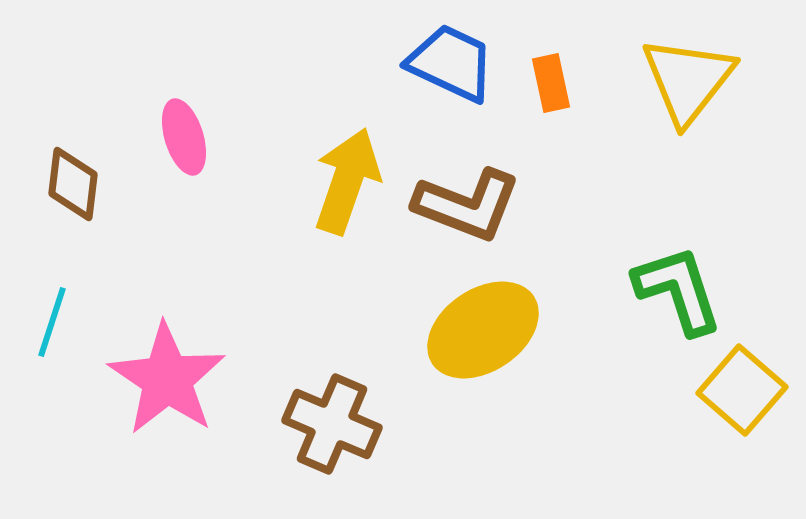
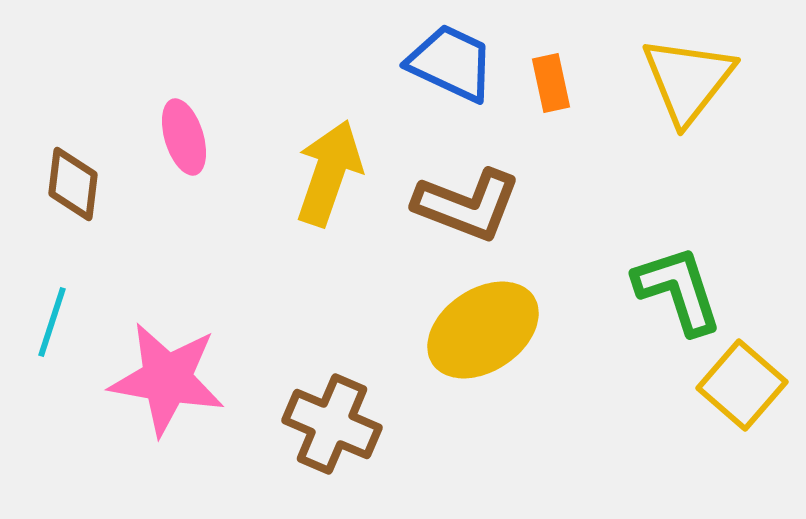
yellow arrow: moved 18 px left, 8 px up
pink star: rotated 24 degrees counterclockwise
yellow square: moved 5 px up
